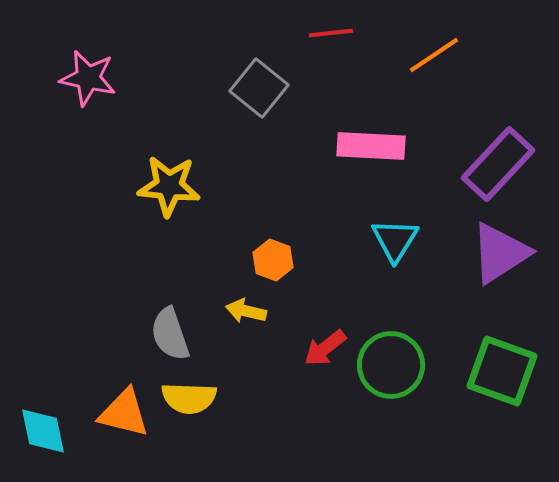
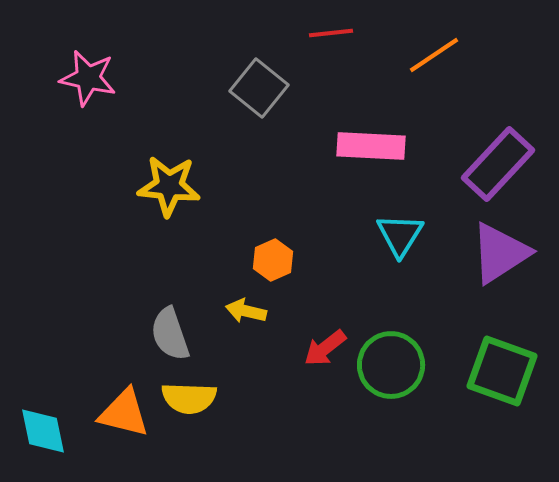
cyan triangle: moved 5 px right, 5 px up
orange hexagon: rotated 15 degrees clockwise
